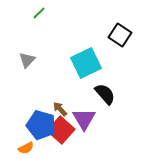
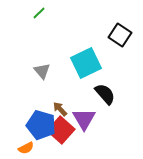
gray triangle: moved 15 px right, 11 px down; rotated 24 degrees counterclockwise
